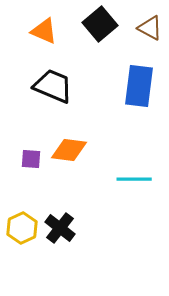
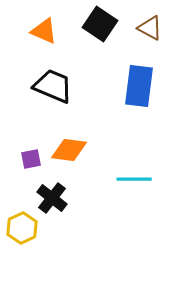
black square: rotated 16 degrees counterclockwise
purple square: rotated 15 degrees counterclockwise
black cross: moved 8 px left, 30 px up
